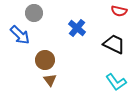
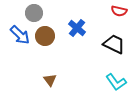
brown circle: moved 24 px up
